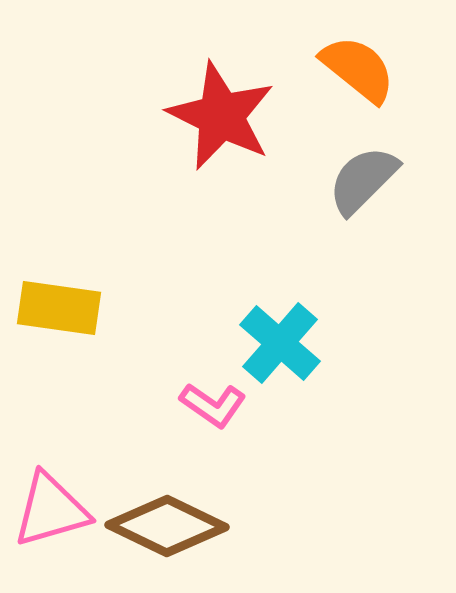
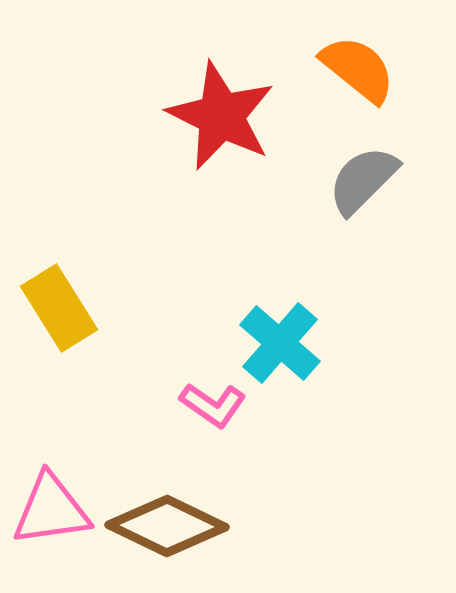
yellow rectangle: rotated 50 degrees clockwise
pink triangle: rotated 8 degrees clockwise
